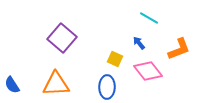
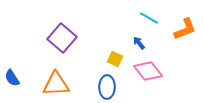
orange L-shape: moved 6 px right, 20 px up
blue semicircle: moved 7 px up
